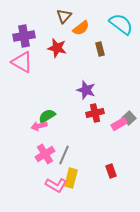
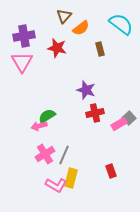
pink triangle: rotated 30 degrees clockwise
